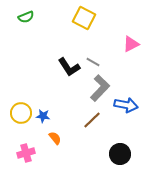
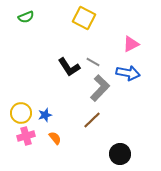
blue arrow: moved 2 px right, 32 px up
blue star: moved 2 px right, 1 px up; rotated 24 degrees counterclockwise
pink cross: moved 17 px up
